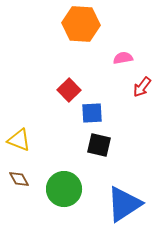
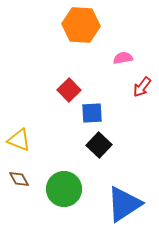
orange hexagon: moved 1 px down
black square: rotated 30 degrees clockwise
